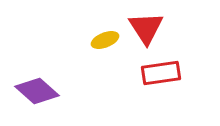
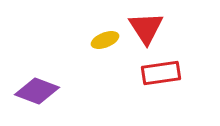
purple diamond: rotated 21 degrees counterclockwise
